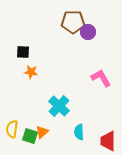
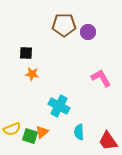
brown pentagon: moved 9 px left, 3 px down
black square: moved 3 px right, 1 px down
orange star: moved 1 px right, 2 px down
cyan cross: rotated 15 degrees counterclockwise
yellow semicircle: rotated 120 degrees counterclockwise
red trapezoid: rotated 35 degrees counterclockwise
